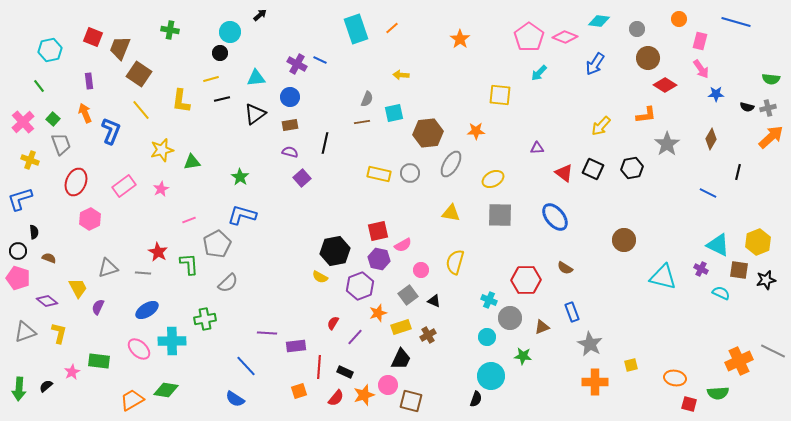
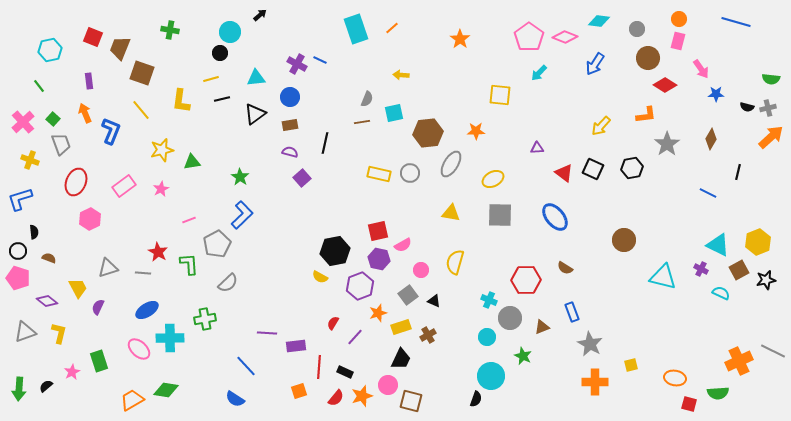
pink rectangle at (700, 41): moved 22 px left
brown square at (139, 74): moved 3 px right, 1 px up; rotated 15 degrees counterclockwise
blue L-shape at (242, 215): rotated 120 degrees clockwise
brown square at (739, 270): rotated 36 degrees counterclockwise
cyan cross at (172, 341): moved 2 px left, 3 px up
green star at (523, 356): rotated 18 degrees clockwise
green rectangle at (99, 361): rotated 65 degrees clockwise
orange star at (364, 395): moved 2 px left, 1 px down
